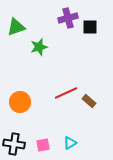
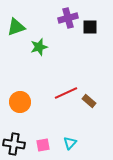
cyan triangle: rotated 16 degrees counterclockwise
